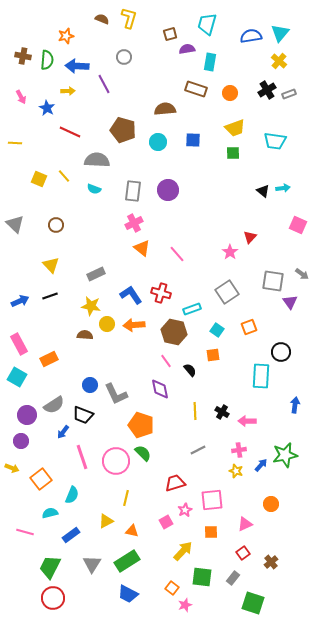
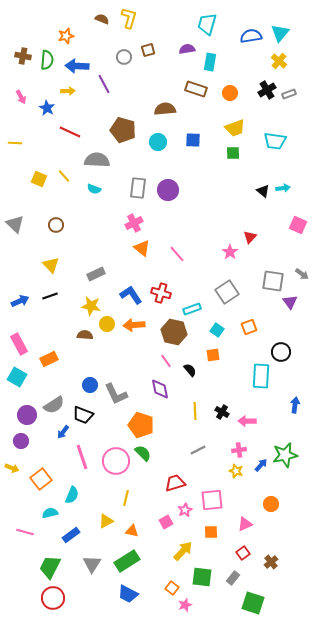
brown square at (170, 34): moved 22 px left, 16 px down
gray rectangle at (133, 191): moved 5 px right, 3 px up
